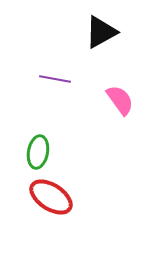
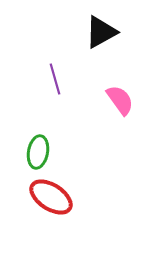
purple line: rotated 64 degrees clockwise
